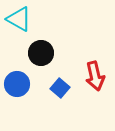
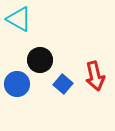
black circle: moved 1 px left, 7 px down
blue square: moved 3 px right, 4 px up
